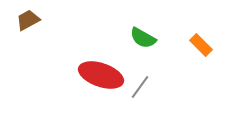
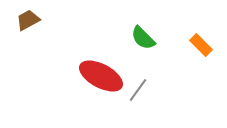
green semicircle: rotated 16 degrees clockwise
red ellipse: moved 1 px down; rotated 9 degrees clockwise
gray line: moved 2 px left, 3 px down
